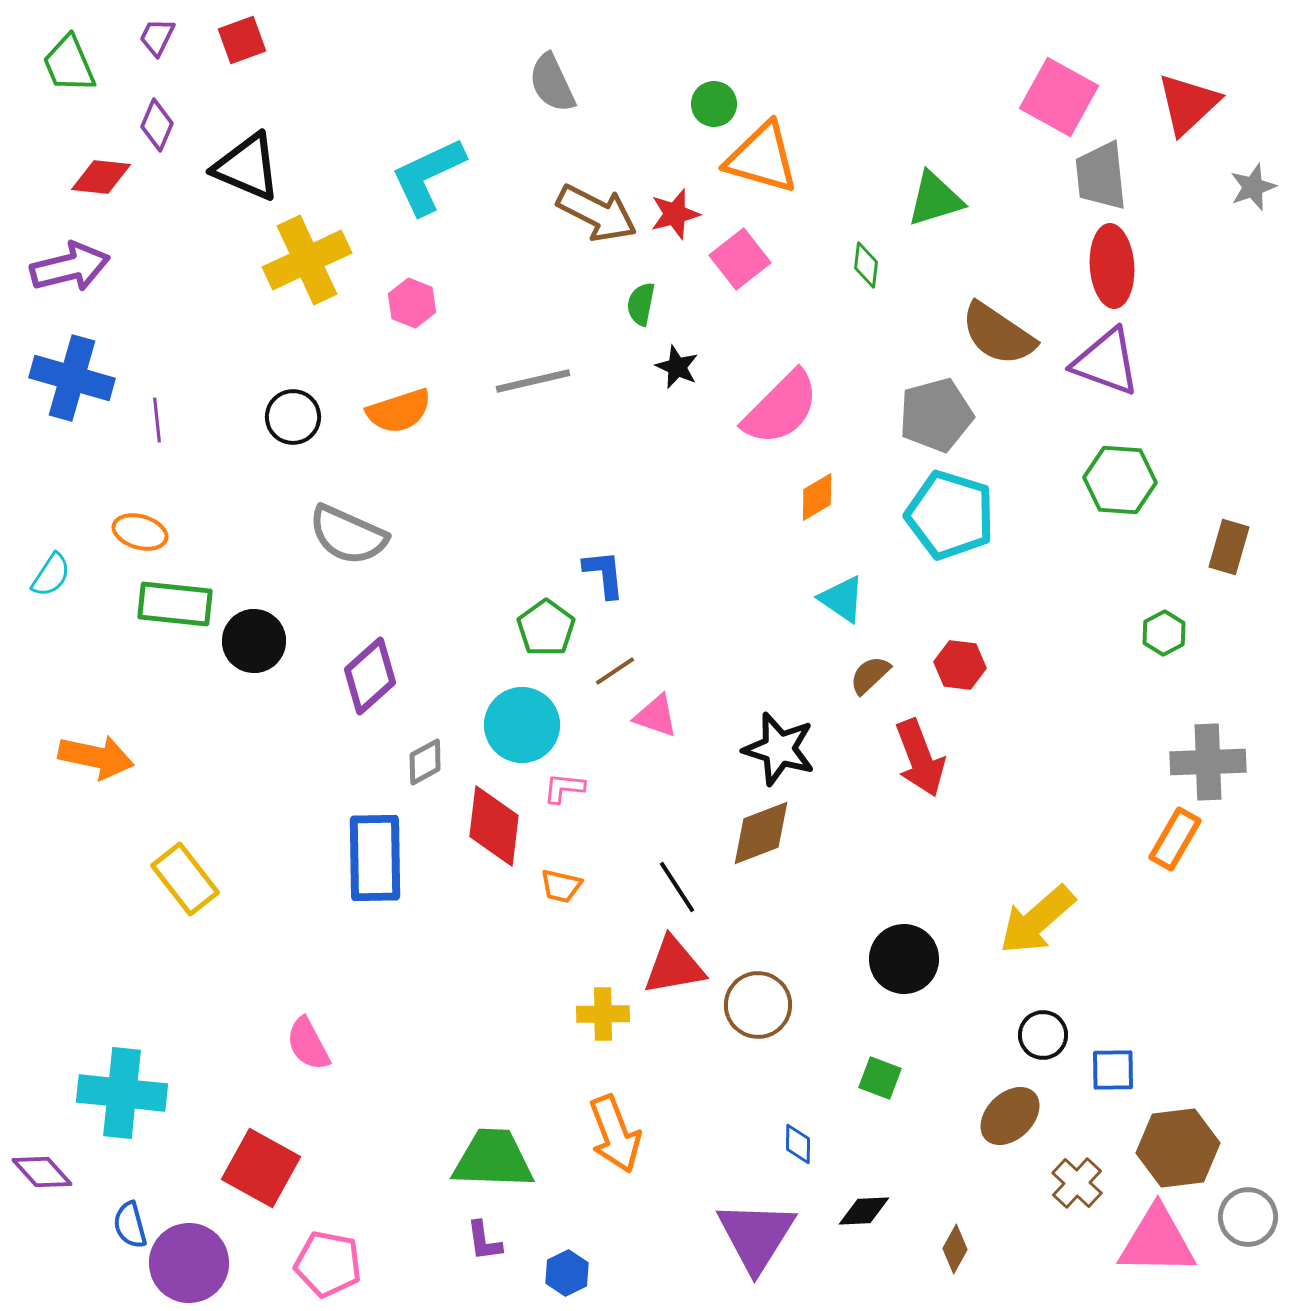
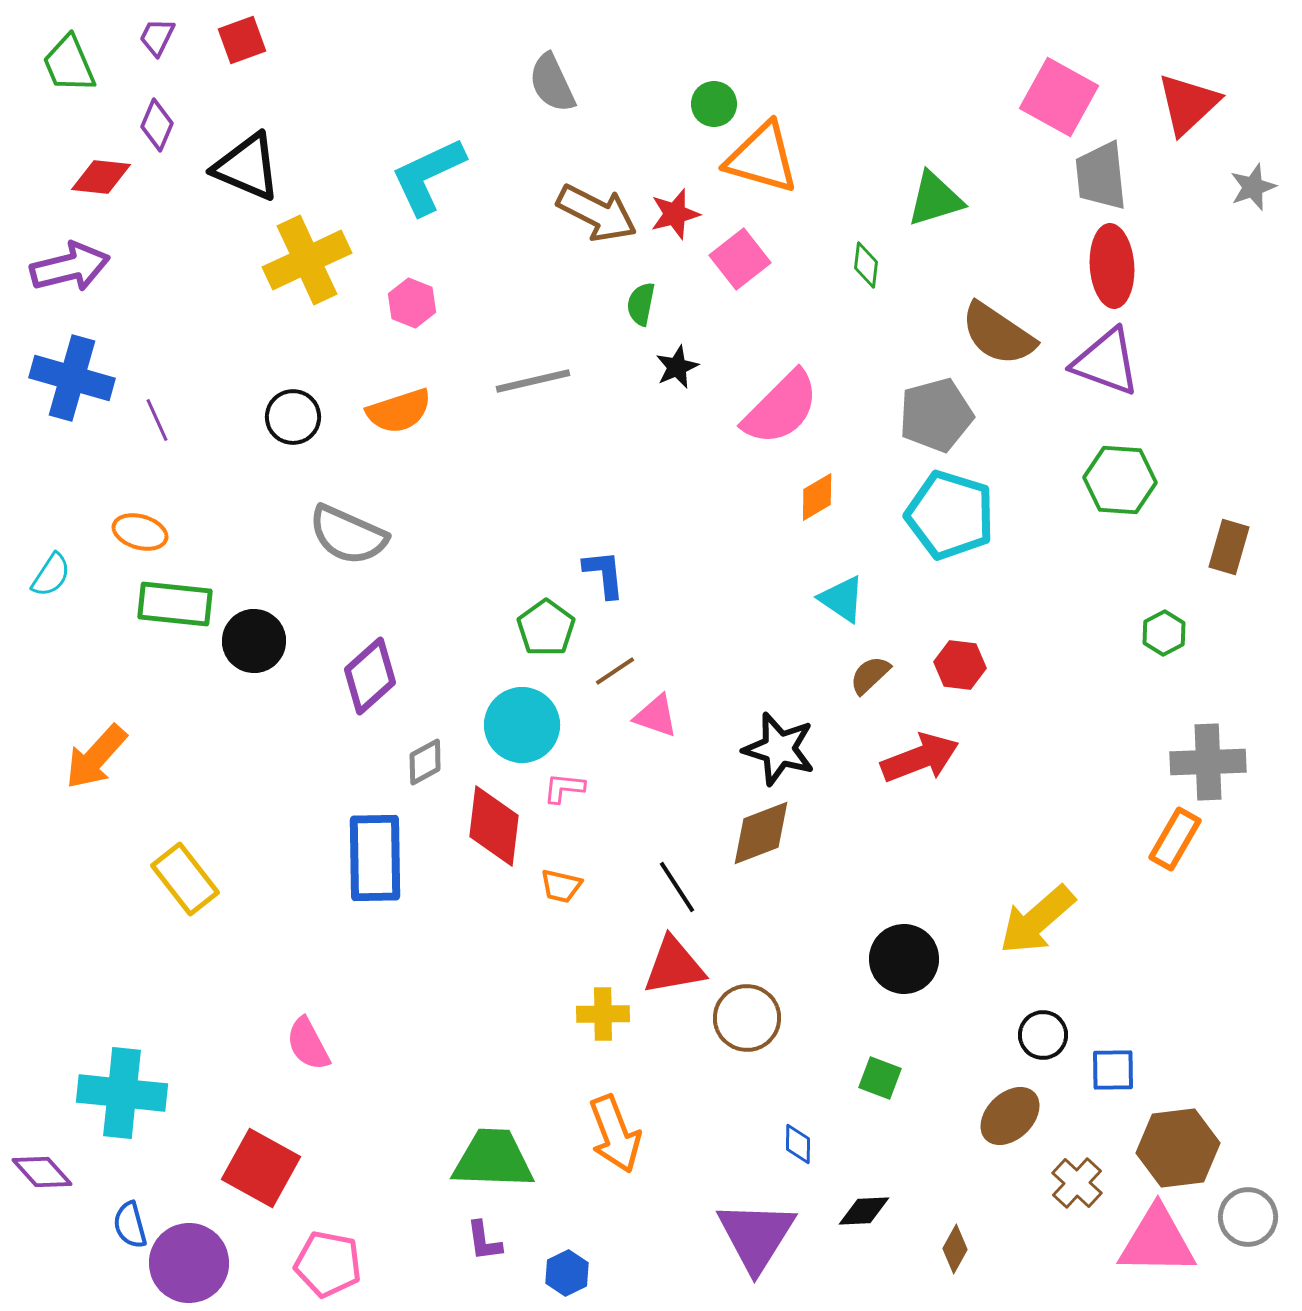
black star at (677, 367): rotated 24 degrees clockwise
purple line at (157, 420): rotated 18 degrees counterclockwise
orange arrow at (96, 757): rotated 120 degrees clockwise
red arrow at (920, 758): rotated 90 degrees counterclockwise
brown circle at (758, 1005): moved 11 px left, 13 px down
